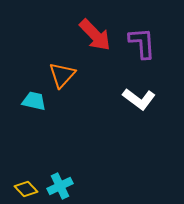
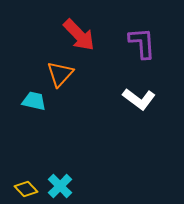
red arrow: moved 16 px left
orange triangle: moved 2 px left, 1 px up
cyan cross: rotated 20 degrees counterclockwise
